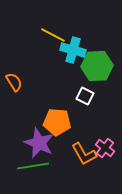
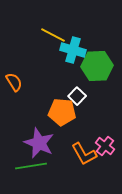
white square: moved 8 px left; rotated 18 degrees clockwise
orange pentagon: moved 5 px right, 10 px up
pink cross: moved 2 px up
green line: moved 2 px left
